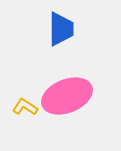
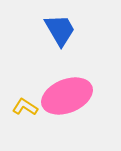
blue trapezoid: moved 1 px left, 1 px down; rotated 30 degrees counterclockwise
